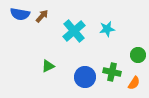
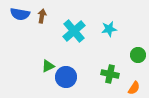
brown arrow: rotated 32 degrees counterclockwise
cyan star: moved 2 px right
green cross: moved 2 px left, 2 px down
blue circle: moved 19 px left
orange semicircle: moved 5 px down
